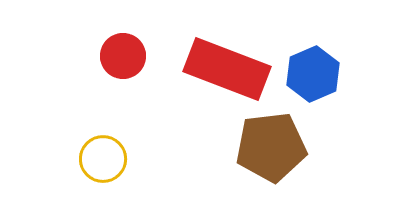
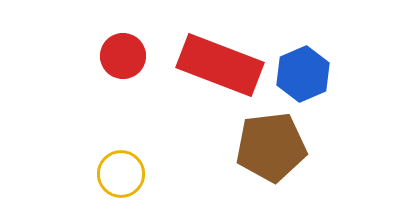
red rectangle: moved 7 px left, 4 px up
blue hexagon: moved 10 px left
yellow circle: moved 18 px right, 15 px down
